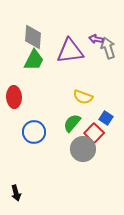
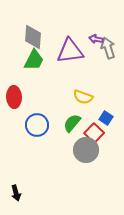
blue circle: moved 3 px right, 7 px up
gray circle: moved 3 px right, 1 px down
